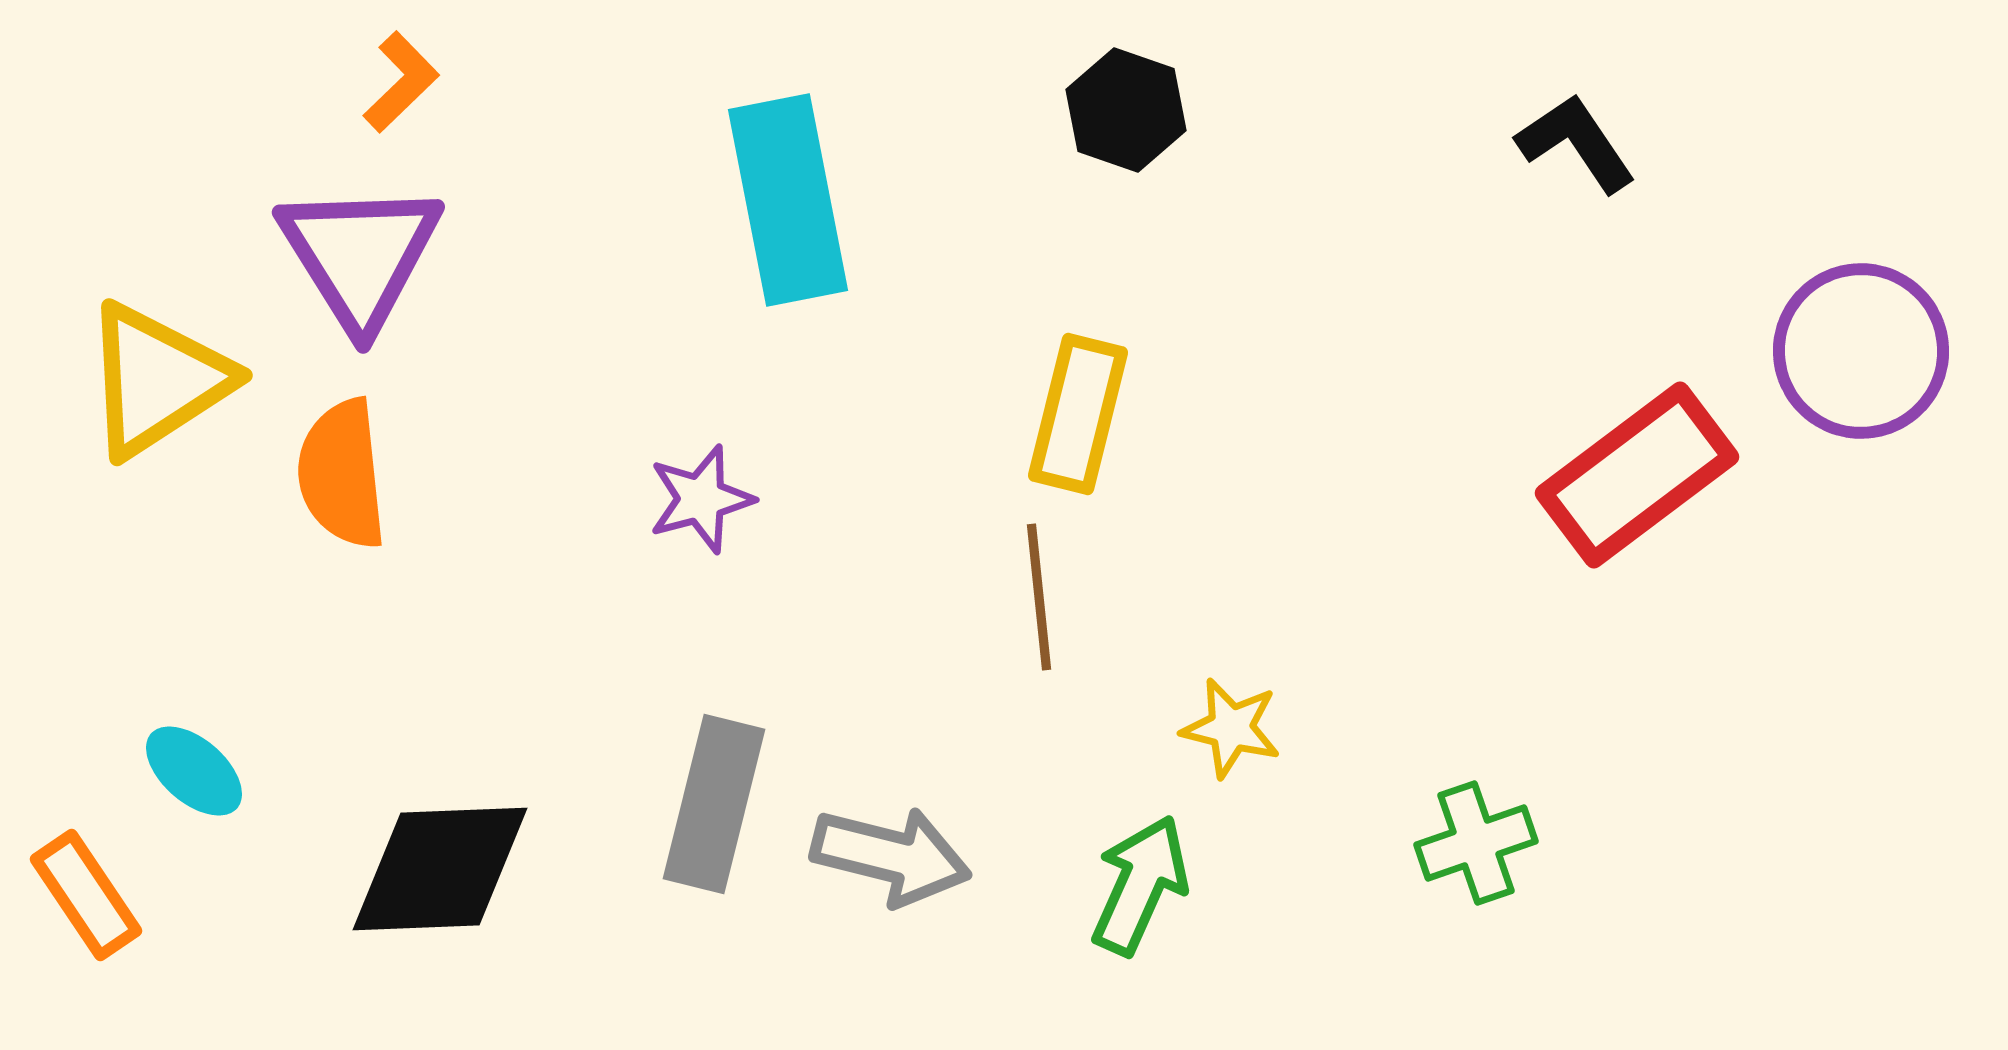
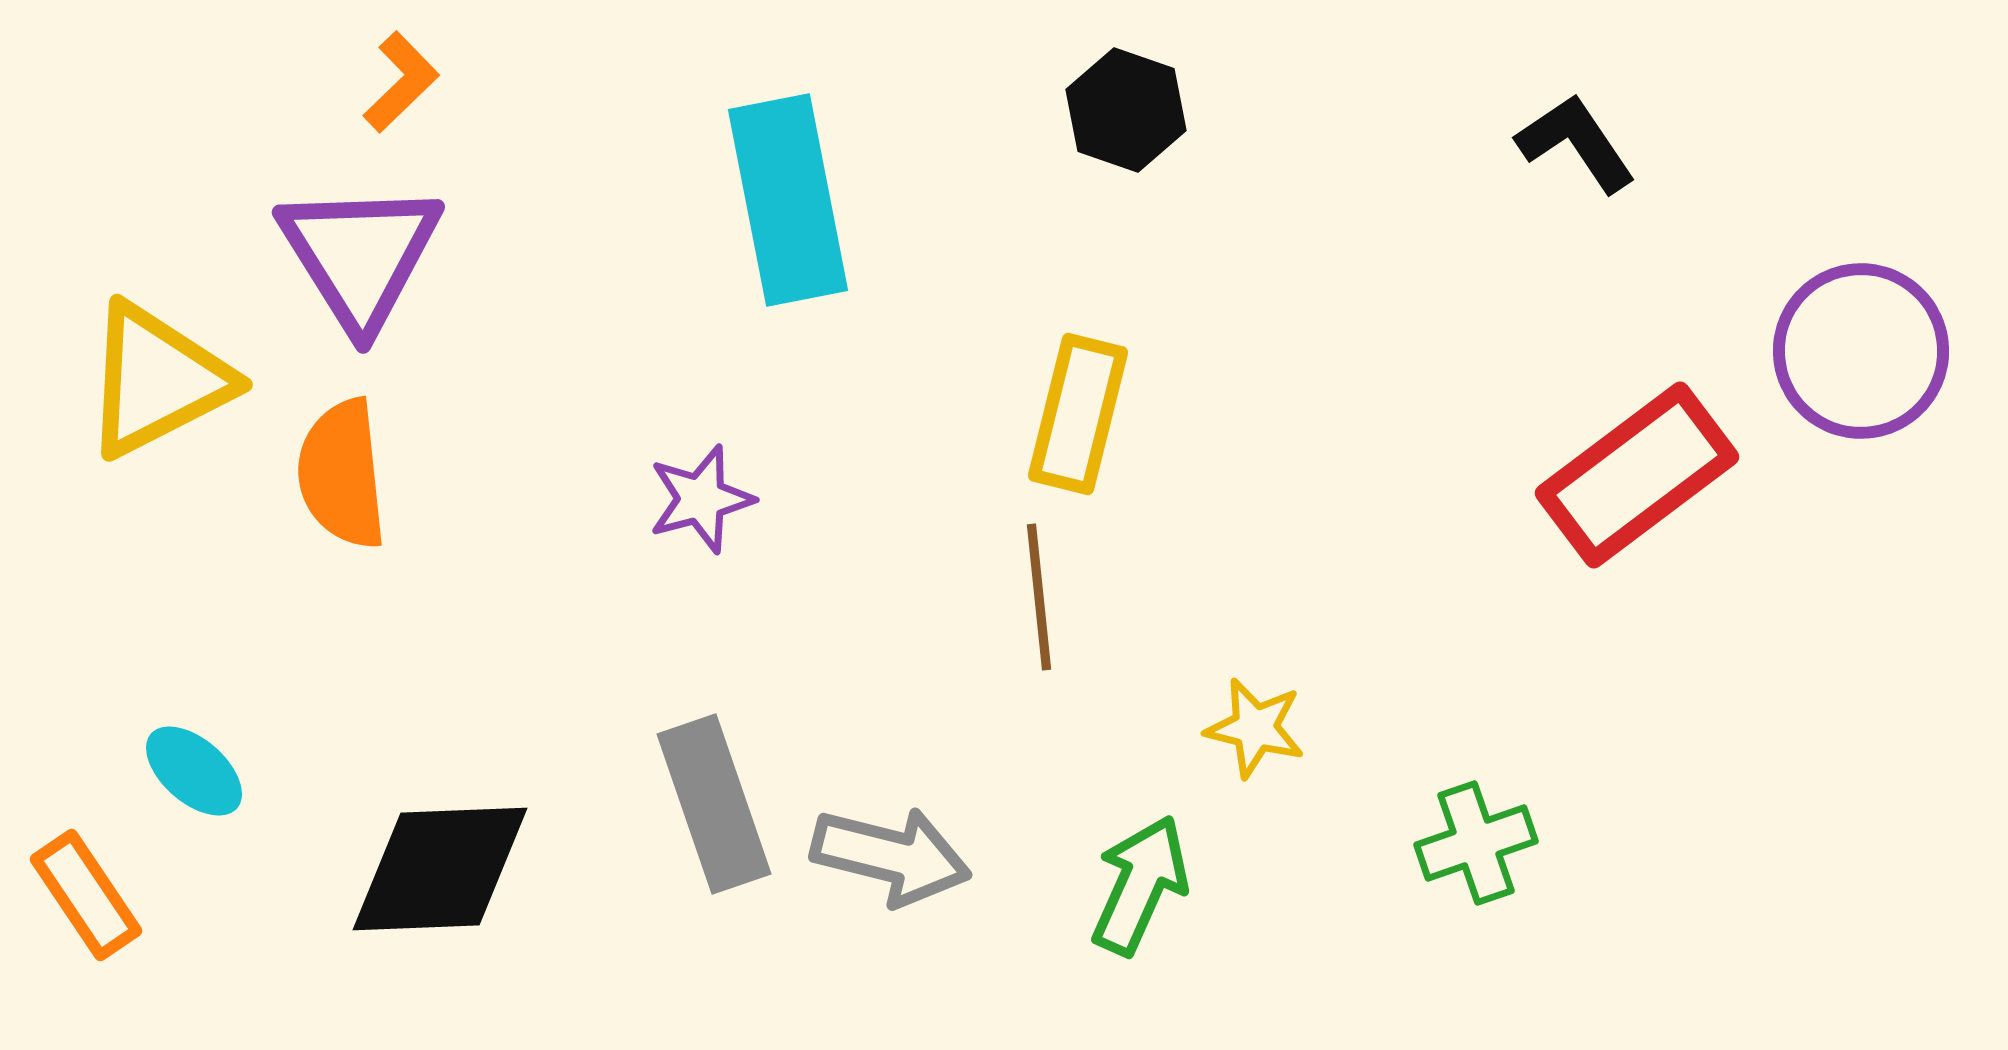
yellow triangle: rotated 6 degrees clockwise
yellow star: moved 24 px right
gray rectangle: rotated 33 degrees counterclockwise
